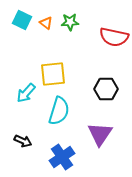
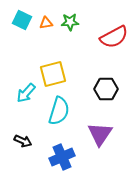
orange triangle: rotated 48 degrees counterclockwise
red semicircle: rotated 40 degrees counterclockwise
yellow square: rotated 8 degrees counterclockwise
blue cross: rotated 10 degrees clockwise
